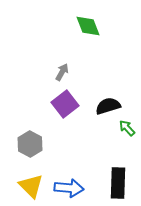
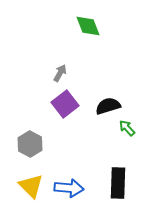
gray arrow: moved 2 px left, 1 px down
